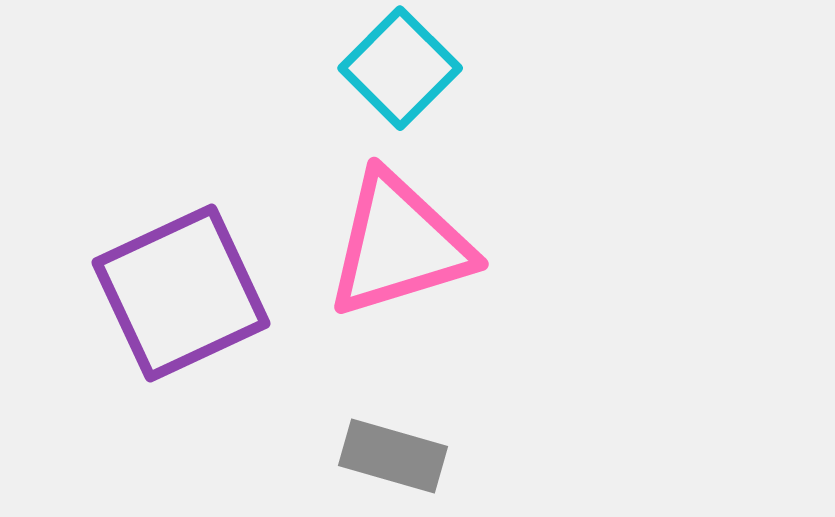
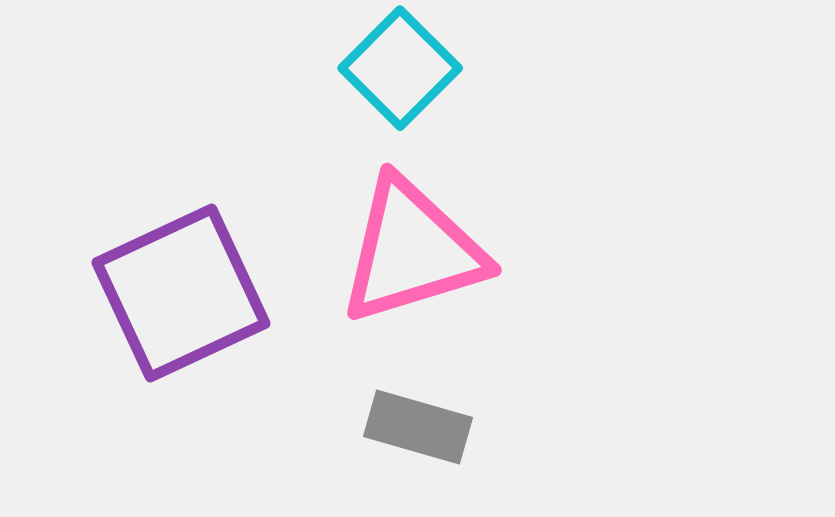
pink triangle: moved 13 px right, 6 px down
gray rectangle: moved 25 px right, 29 px up
